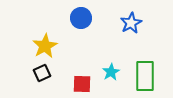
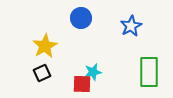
blue star: moved 3 px down
cyan star: moved 18 px left; rotated 18 degrees clockwise
green rectangle: moved 4 px right, 4 px up
